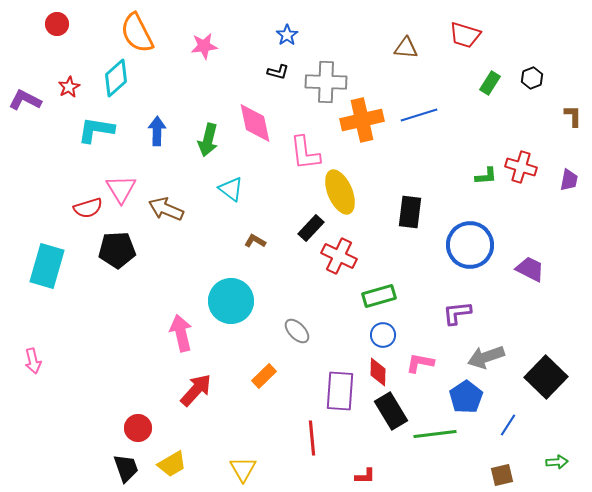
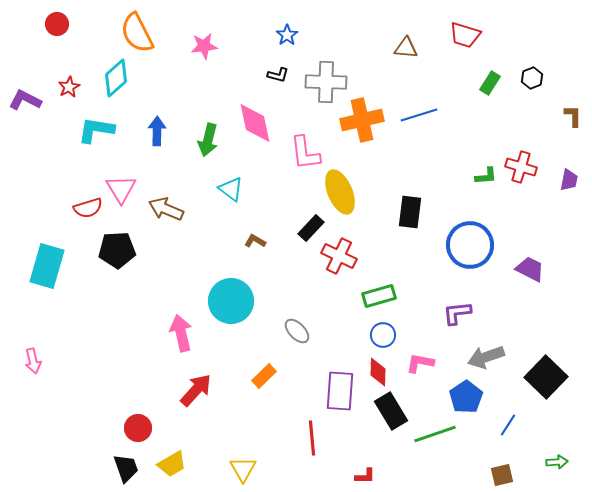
black L-shape at (278, 72): moved 3 px down
green line at (435, 434): rotated 12 degrees counterclockwise
